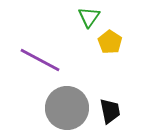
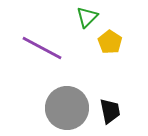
green triangle: moved 2 px left; rotated 10 degrees clockwise
purple line: moved 2 px right, 12 px up
